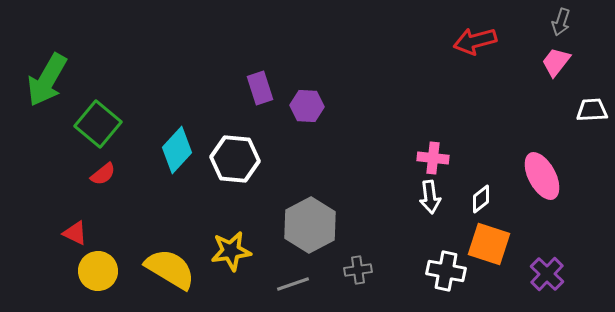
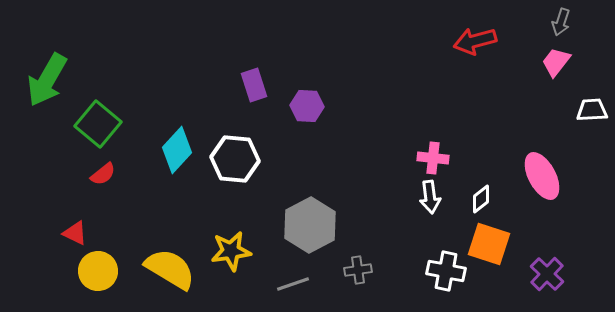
purple rectangle: moved 6 px left, 3 px up
